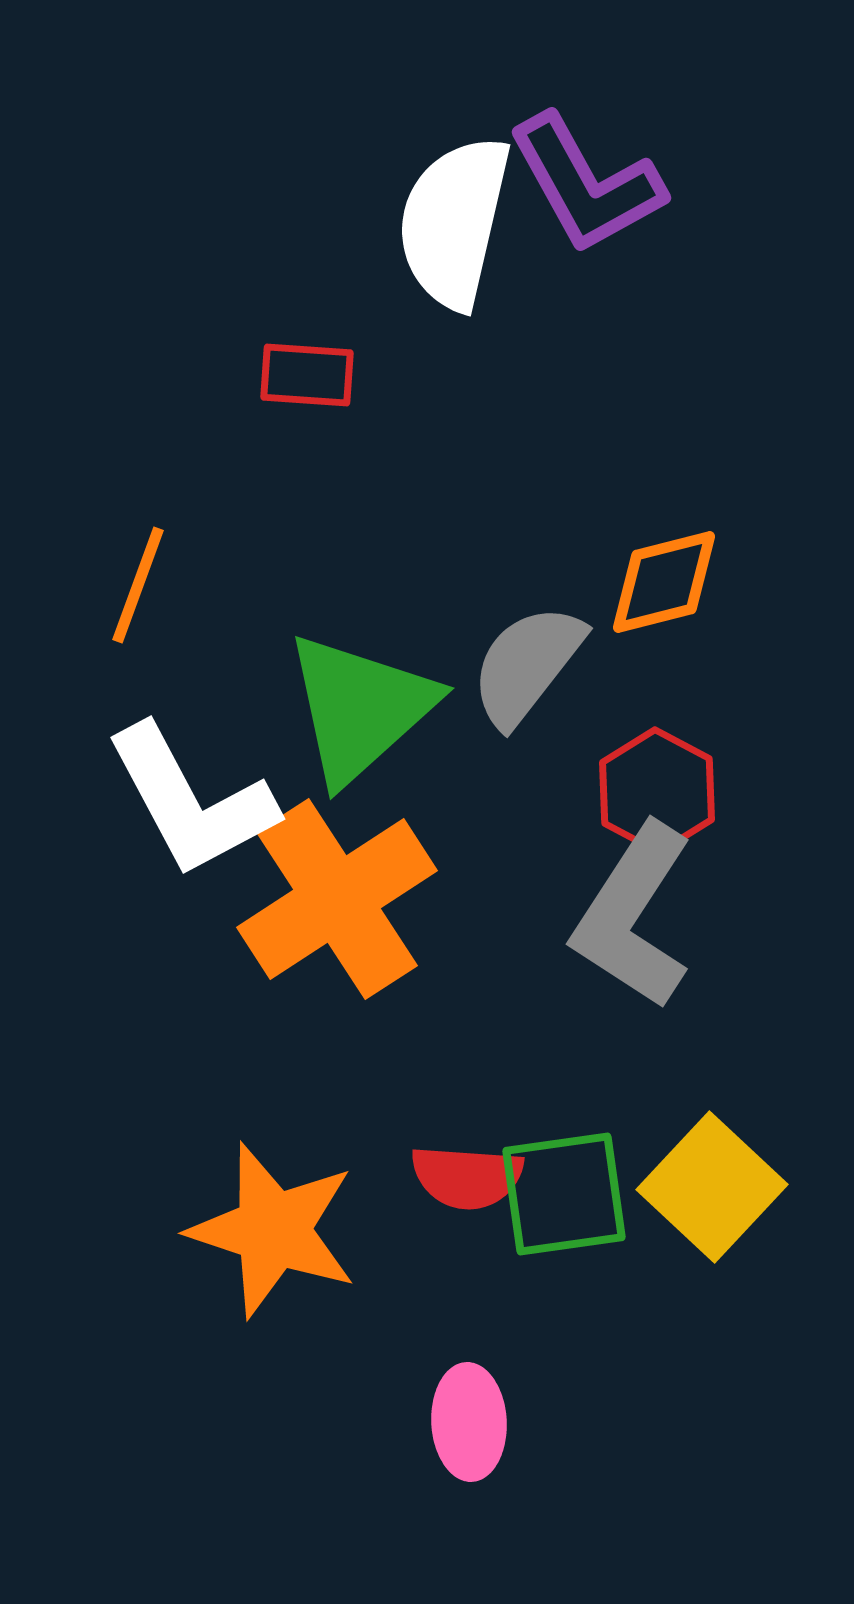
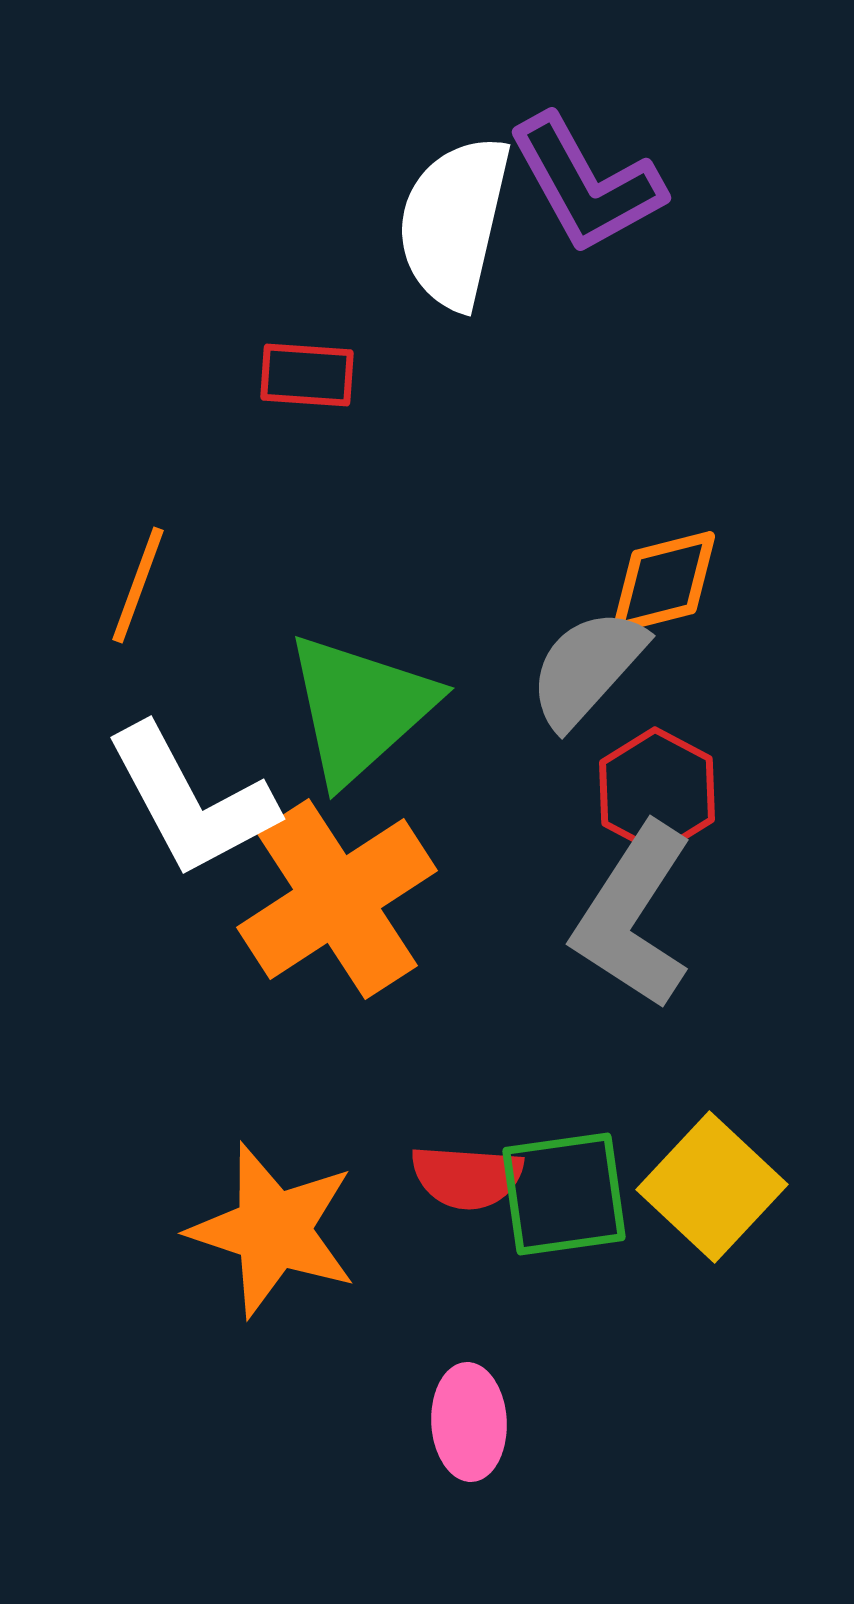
gray semicircle: moved 60 px right, 3 px down; rotated 4 degrees clockwise
